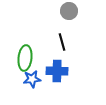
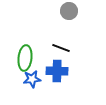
black line: moved 1 px left, 6 px down; rotated 54 degrees counterclockwise
